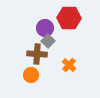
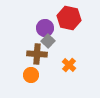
red hexagon: rotated 10 degrees clockwise
